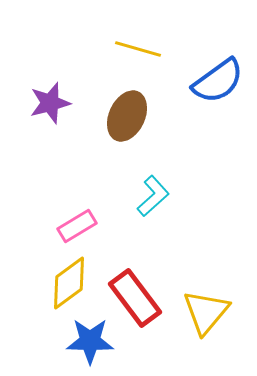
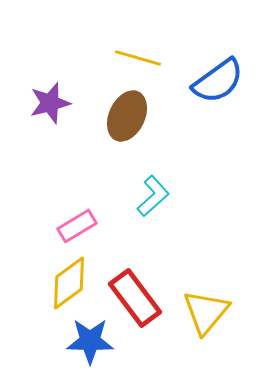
yellow line: moved 9 px down
